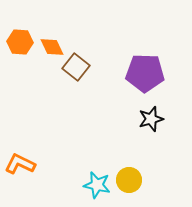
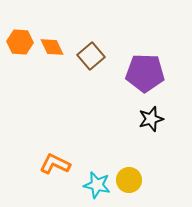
brown square: moved 15 px right, 11 px up; rotated 12 degrees clockwise
orange L-shape: moved 35 px right
